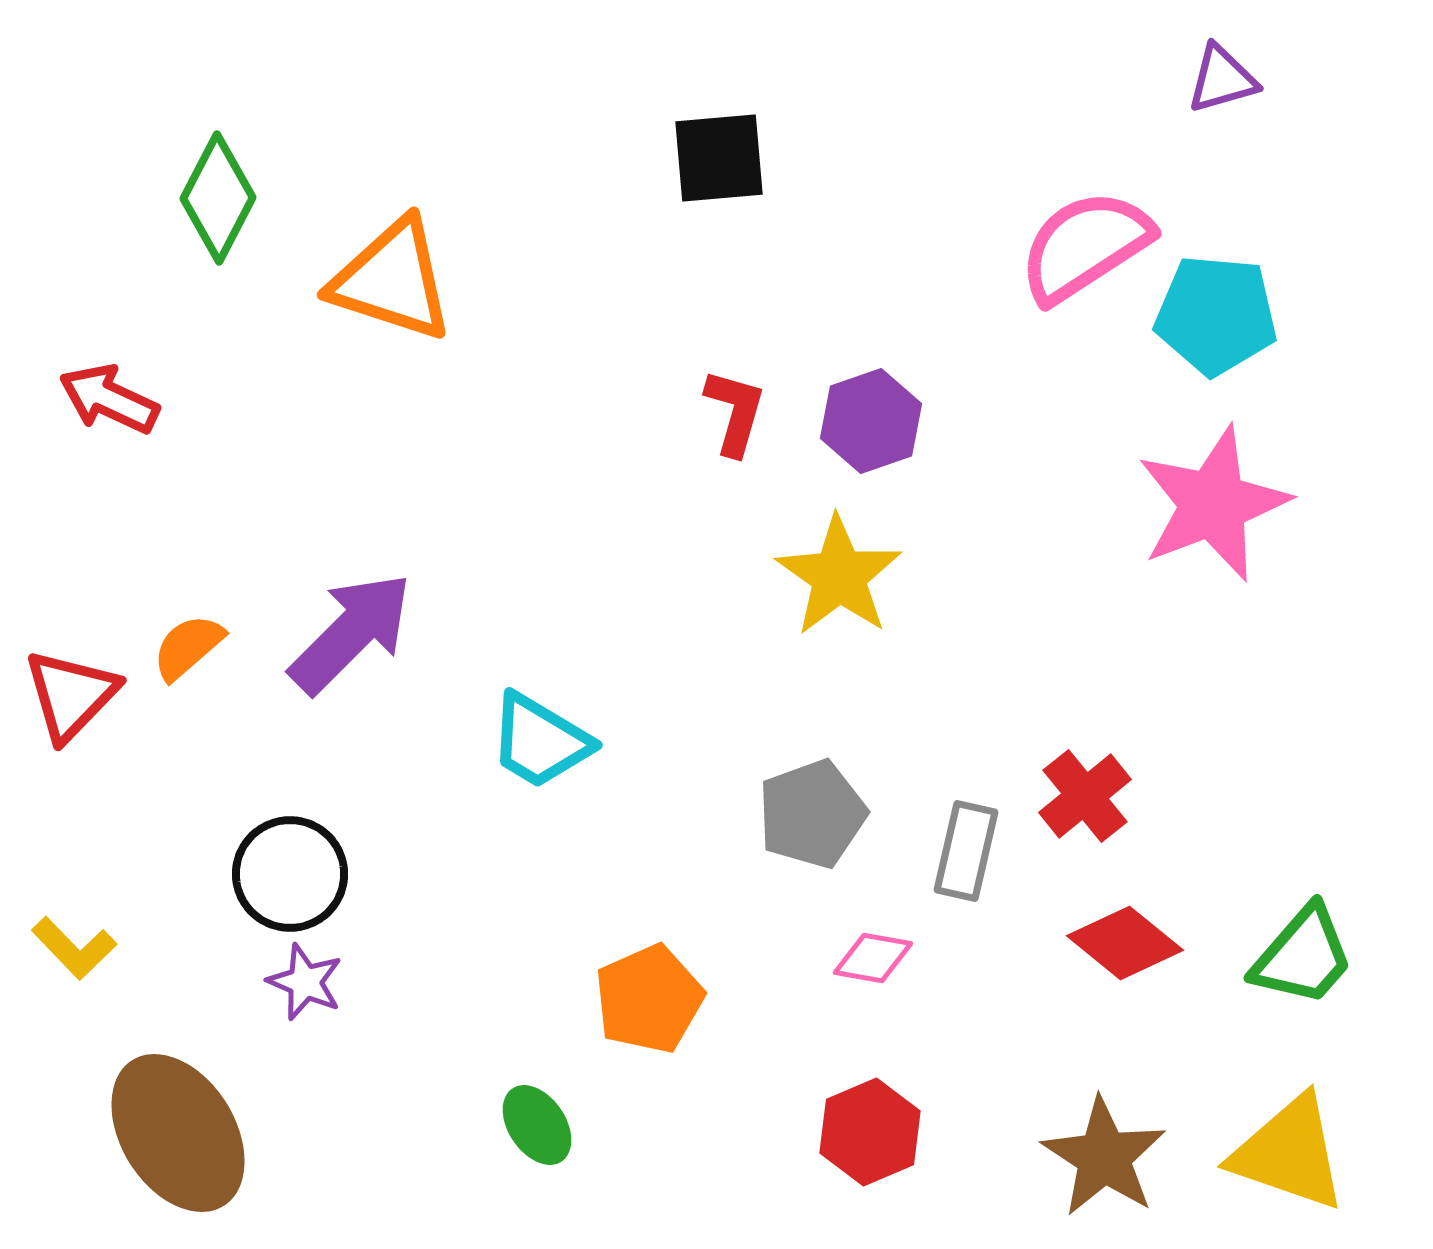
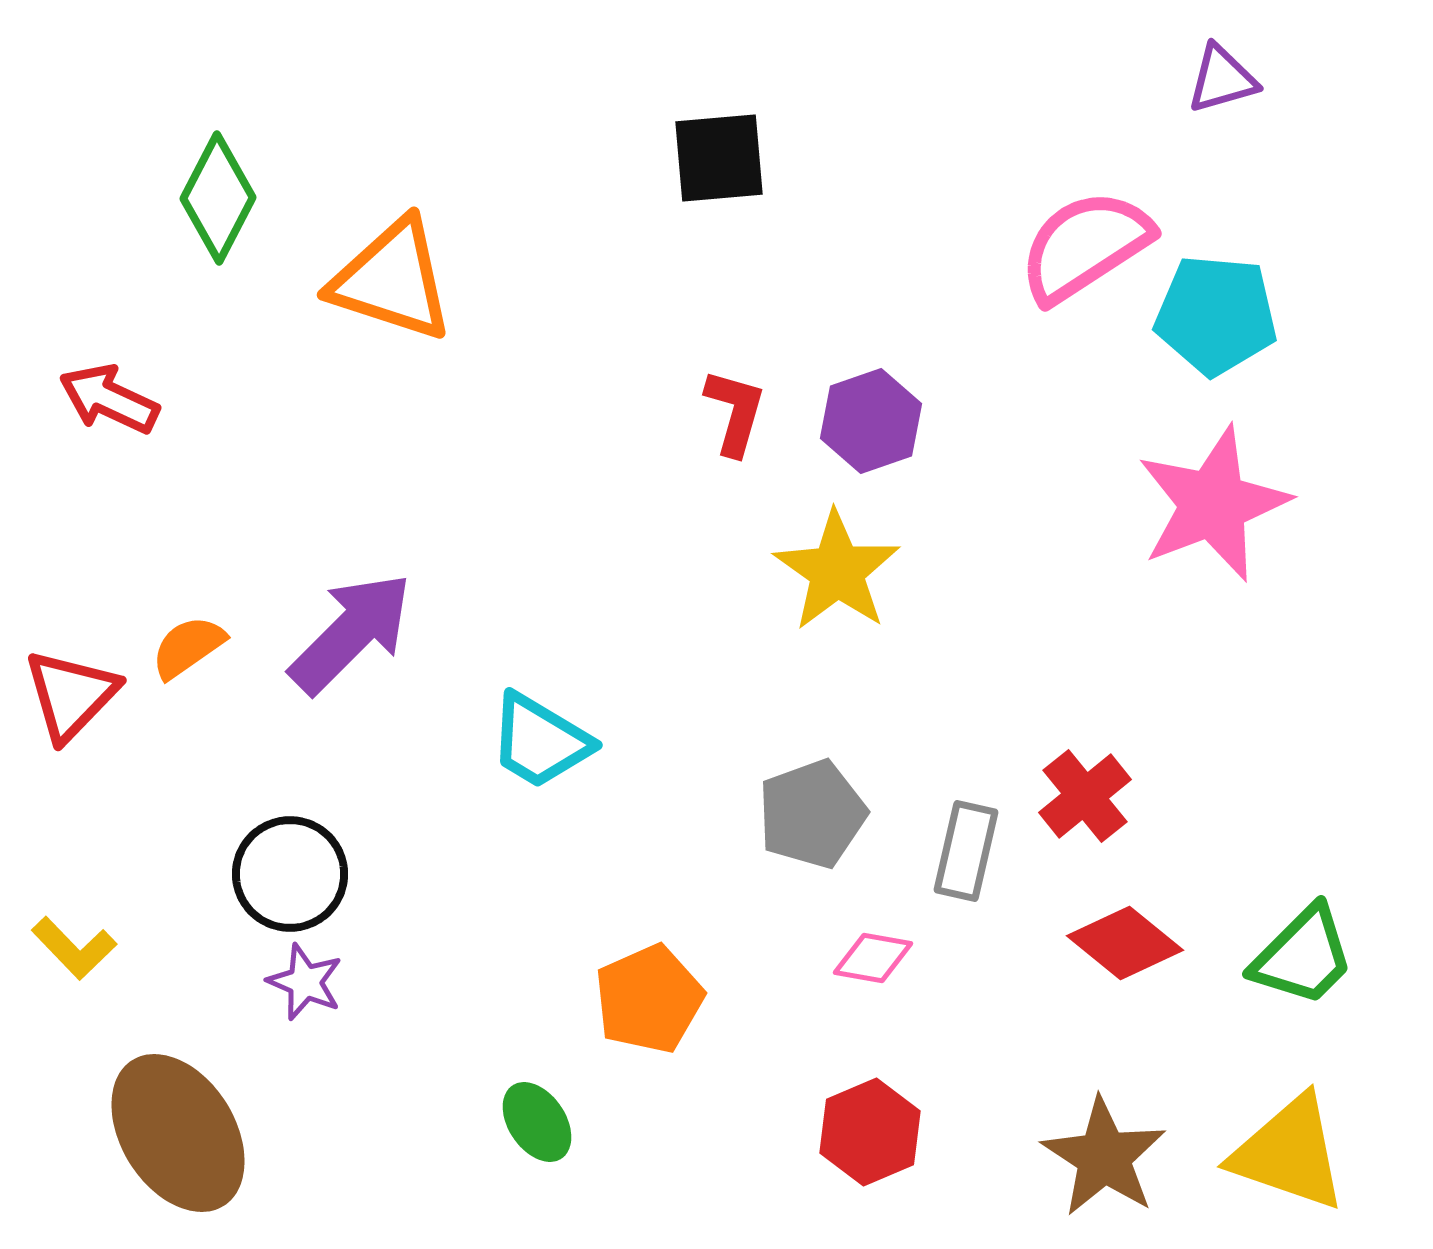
yellow star: moved 2 px left, 5 px up
orange semicircle: rotated 6 degrees clockwise
green trapezoid: rotated 4 degrees clockwise
green ellipse: moved 3 px up
